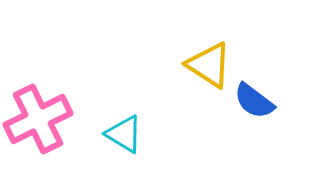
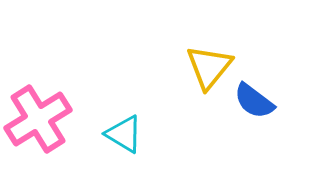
yellow triangle: moved 2 px down; rotated 36 degrees clockwise
pink cross: rotated 6 degrees counterclockwise
